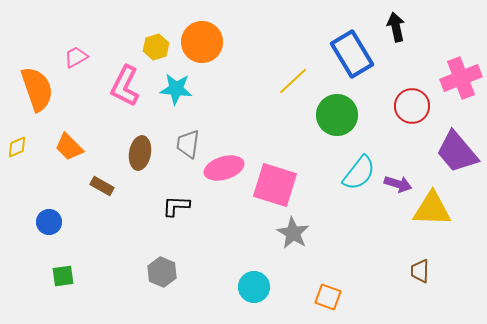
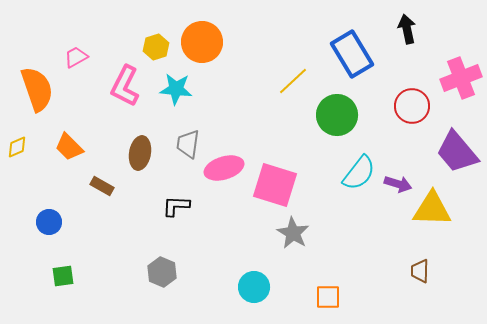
black arrow: moved 11 px right, 2 px down
orange square: rotated 20 degrees counterclockwise
